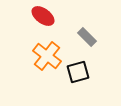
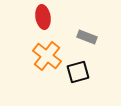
red ellipse: moved 1 px down; rotated 45 degrees clockwise
gray rectangle: rotated 24 degrees counterclockwise
